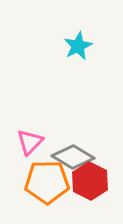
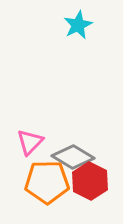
cyan star: moved 21 px up
